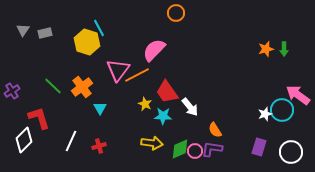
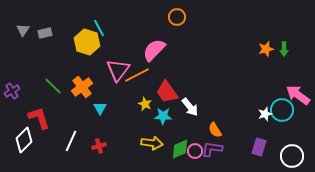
orange circle: moved 1 px right, 4 px down
white circle: moved 1 px right, 4 px down
